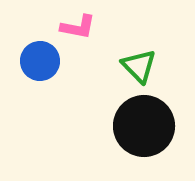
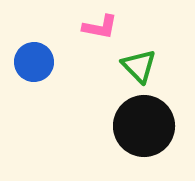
pink L-shape: moved 22 px right
blue circle: moved 6 px left, 1 px down
